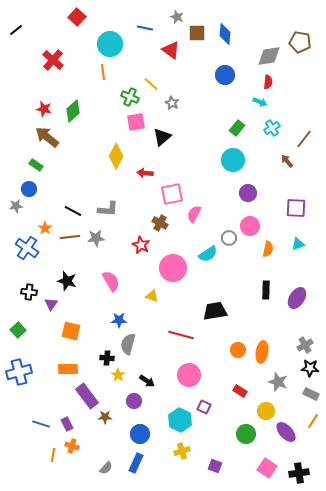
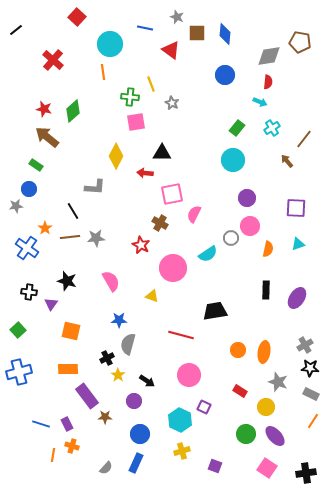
yellow line at (151, 84): rotated 28 degrees clockwise
green cross at (130, 97): rotated 18 degrees counterclockwise
black triangle at (162, 137): moved 16 px down; rotated 42 degrees clockwise
purple circle at (248, 193): moved 1 px left, 5 px down
gray L-shape at (108, 209): moved 13 px left, 22 px up
black line at (73, 211): rotated 30 degrees clockwise
gray circle at (229, 238): moved 2 px right
orange ellipse at (262, 352): moved 2 px right
black cross at (107, 358): rotated 32 degrees counterclockwise
yellow circle at (266, 411): moved 4 px up
purple ellipse at (286, 432): moved 11 px left, 4 px down
black cross at (299, 473): moved 7 px right
